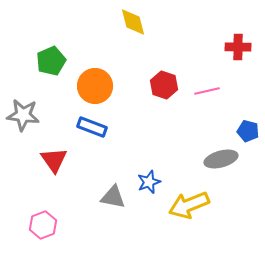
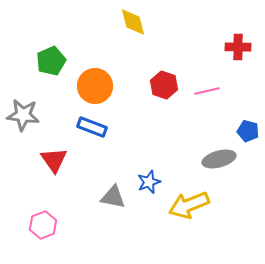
gray ellipse: moved 2 px left
